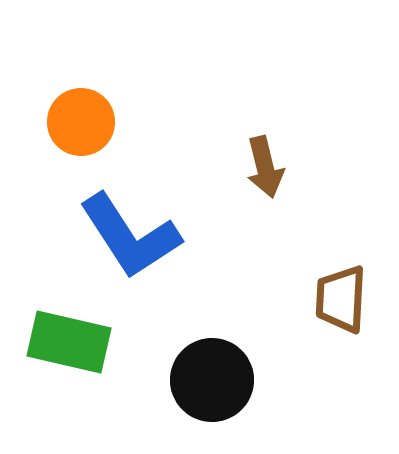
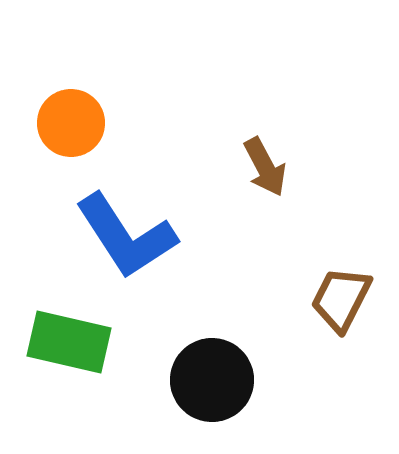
orange circle: moved 10 px left, 1 px down
brown arrow: rotated 14 degrees counterclockwise
blue L-shape: moved 4 px left
brown trapezoid: rotated 24 degrees clockwise
